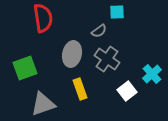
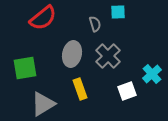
cyan square: moved 1 px right
red semicircle: rotated 60 degrees clockwise
gray semicircle: moved 4 px left, 7 px up; rotated 70 degrees counterclockwise
gray cross: moved 1 px right, 3 px up; rotated 10 degrees clockwise
green square: rotated 10 degrees clockwise
white square: rotated 18 degrees clockwise
gray triangle: rotated 12 degrees counterclockwise
